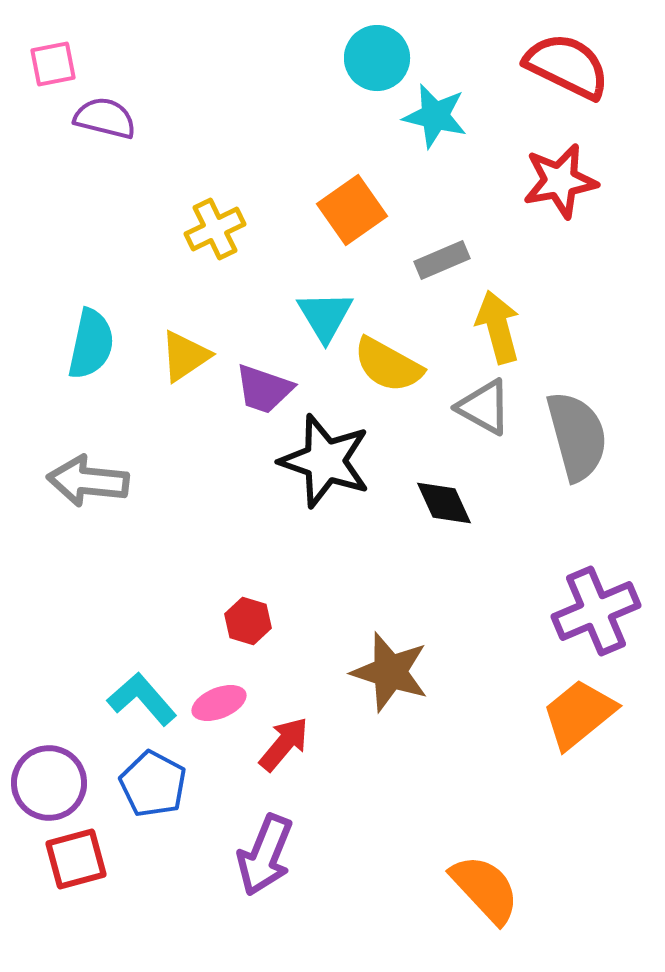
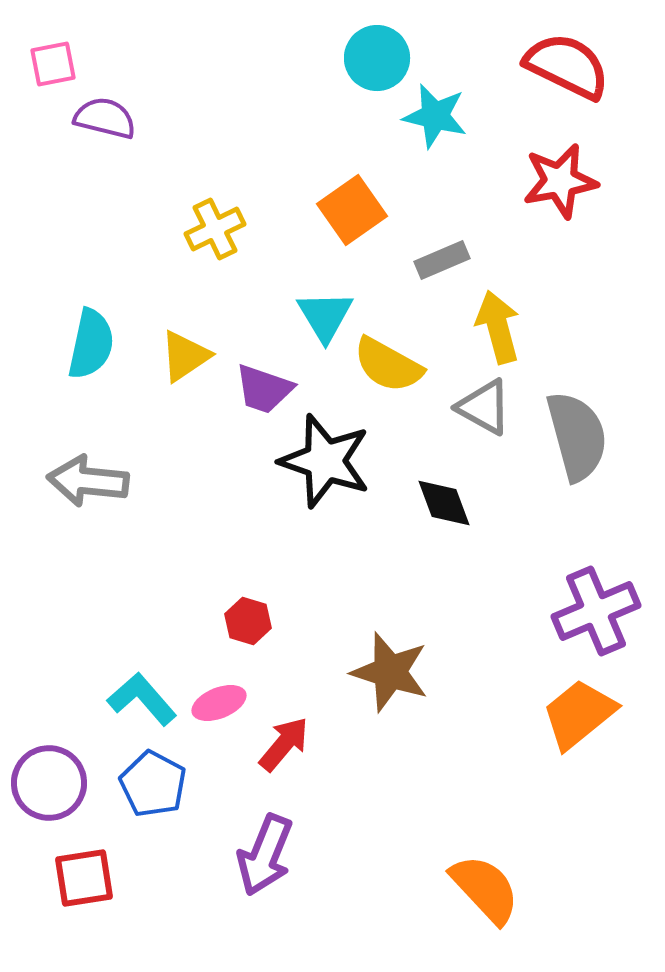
black diamond: rotated 4 degrees clockwise
red square: moved 8 px right, 19 px down; rotated 6 degrees clockwise
